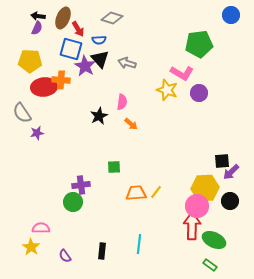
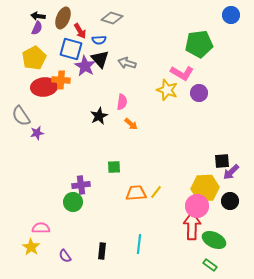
red arrow at (78, 29): moved 2 px right, 2 px down
yellow pentagon at (30, 61): moved 4 px right, 3 px up; rotated 30 degrees counterclockwise
gray semicircle at (22, 113): moved 1 px left, 3 px down
